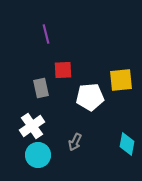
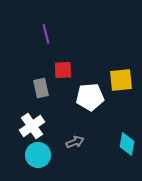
gray arrow: rotated 138 degrees counterclockwise
